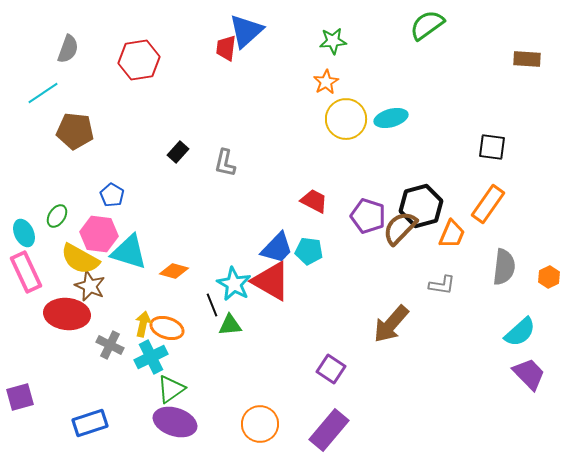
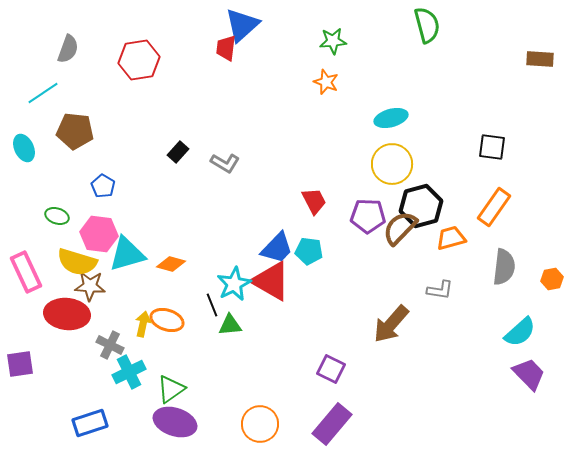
green semicircle at (427, 25): rotated 111 degrees clockwise
blue triangle at (246, 31): moved 4 px left, 6 px up
brown rectangle at (527, 59): moved 13 px right
orange star at (326, 82): rotated 20 degrees counterclockwise
yellow circle at (346, 119): moved 46 px right, 45 px down
gray L-shape at (225, 163): rotated 72 degrees counterclockwise
blue pentagon at (112, 195): moved 9 px left, 9 px up
red trapezoid at (314, 201): rotated 36 degrees clockwise
orange rectangle at (488, 204): moved 6 px right, 3 px down
green ellipse at (57, 216): rotated 75 degrees clockwise
purple pentagon at (368, 216): rotated 16 degrees counterclockwise
cyan ellipse at (24, 233): moved 85 px up
orange trapezoid at (452, 234): moved 1 px left, 4 px down; rotated 128 degrees counterclockwise
cyan triangle at (129, 252): moved 2 px left, 2 px down; rotated 33 degrees counterclockwise
yellow semicircle at (80, 259): moved 3 px left, 3 px down; rotated 12 degrees counterclockwise
orange diamond at (174, 271): moved 3 px left, 7 px up
orange hexagon at (549, 277): moved 3 px right, 2 px down; rotated 15 degrees clockwise
cyan star at (234, 284): rotated 16 degrees clockwise
gray L-shape at (442, 285): moved 2 px left, 5 px down
brown star at (90, 286): rotated 20 degrees counterclockwise
orange ellipse at (167, 328): moved 8 px up
cyan cross at (151, 357): moved 22 px left, 15 px down
purple square at (331, 369): rotated 8 degrees counterclockwise
purple square at (20, 397): moved 33 px up; rotated 8 degrees clockwise
purple rectangle at (329, 430): moved 3 px right, 6 px up
